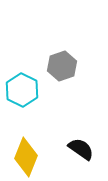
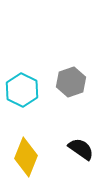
gray hexagon: moved 9 px right, 16 px down
